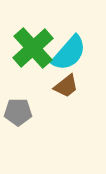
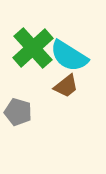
cyan semicircle: moved 3 px down; rotated 81 degrees clockwise
gray pentagon: rotated 16 degrees clockwise
